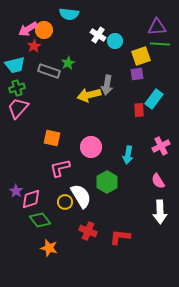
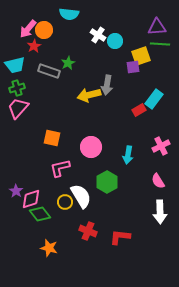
pink arrow: rotated 18 degrees counterclockwise
purple square: moved 4 px left, 7 px up
red rectangle: rotated 64 degrees clockwise
green diamond: moved 6 px up
